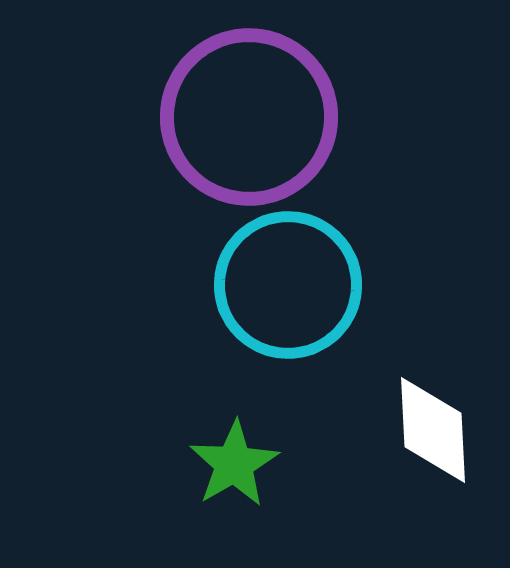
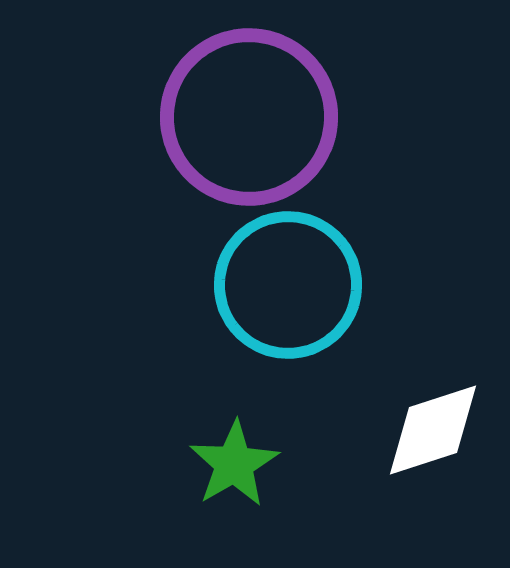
white diamond: rotated 75 degrees clockwise
